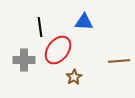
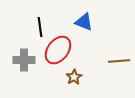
blue triangle: rotated 18 degrees clockwise
